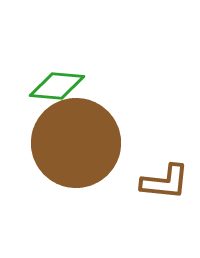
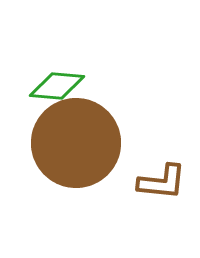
brown L-shape: moved 3 px left
